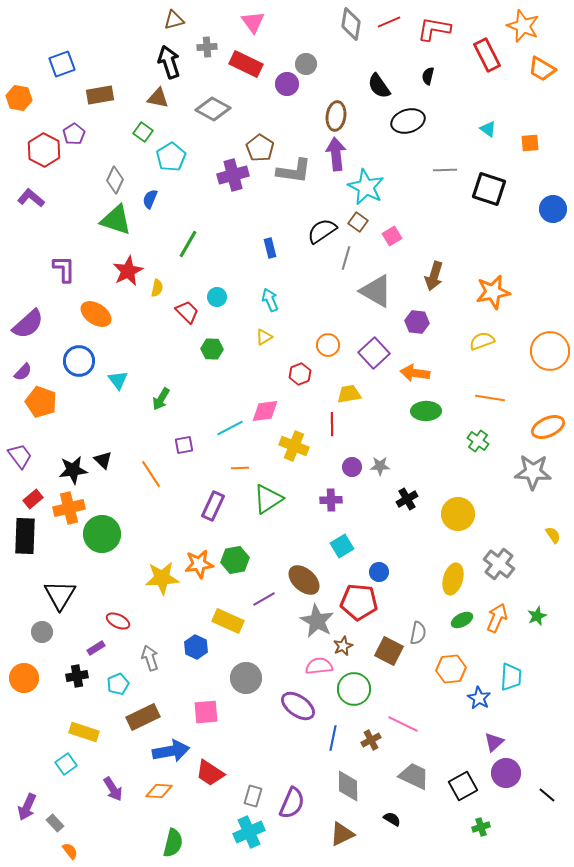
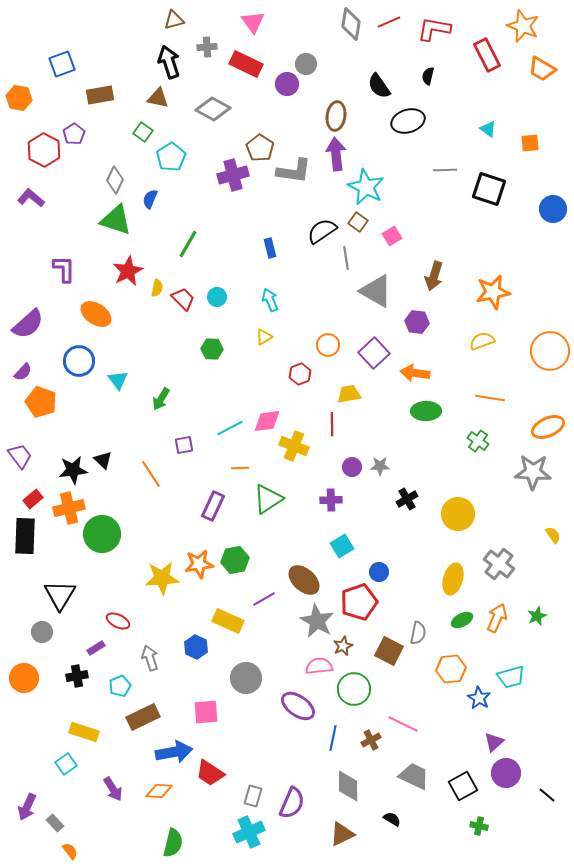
gray line at (346, 258): rotated 25 degrees counterclockwise
red trapezoid at (187, 312): moved 4 px left, 13 px up
pink diamond at (265, 411): moved 2 px right, 10 px down
red pentagon at (359, 602): rotated 24 degrees counterclockwise
cyan trapezoid at (511, 677): rotated 72 degrees clockwise
cyan pentagon at (118, 684): moved 2 px right, 2 px down
blue arrow at (171, 751): moved 3 px right, 1 px down
green cross at (481, 827): moved 2 px left, 1 px up; rotated 30 degrees clockwise
